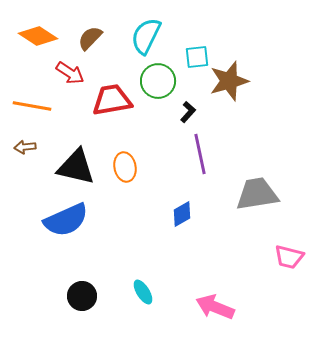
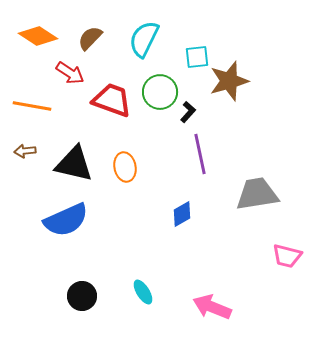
cyan semicircle: moved 2 px left, 3 px down
green circle: moved 2 px right, 11 px down
red trapezoid: rotated 30 degrees clockwise
brown arrow: moved 4 px down
black triangle: moved 2 px left, 3 px up
pink trapezoid: moved 2 px left, 1 px up
pink arrow: moved 3 px left
